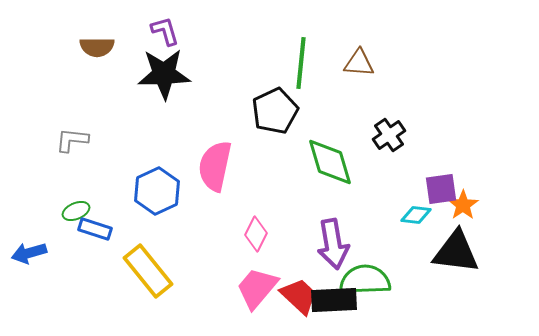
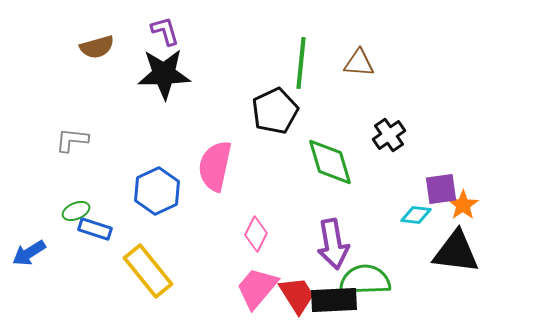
brown semicircle: rotated 16 degrees counterclockwise
blue arrow: rotated 16 degrees counterclockwise
red trapezoid: moved 2 px left, 1 px up; rotated 15 degrees clockwise
